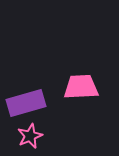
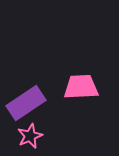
purple rectangle: rotated 18 degrees counterclockwise
